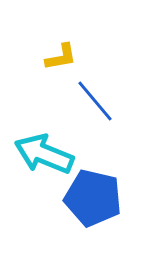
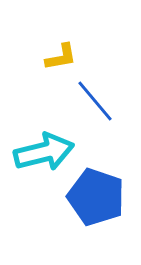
cyan arrow: moved 2 px up; rotated 144 degrees clockwise
blue pentagon: moved 3 px right, 1 px up; rotated 6 degrees clockwise
